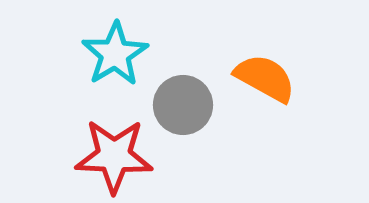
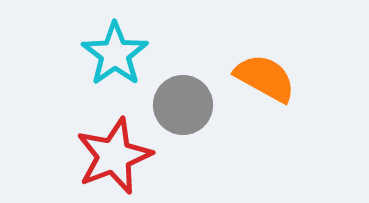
cyan star: rotated 4 degrees counterclockwise
red star: rotated 24 degrees counterclockwise
